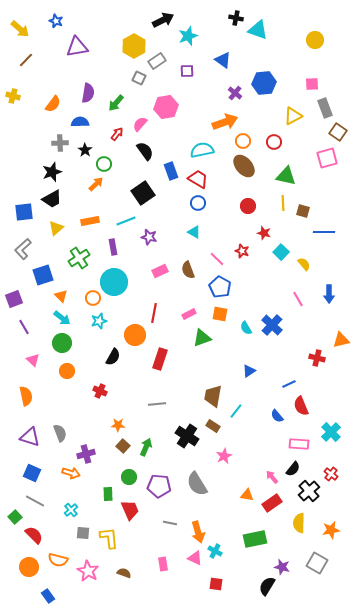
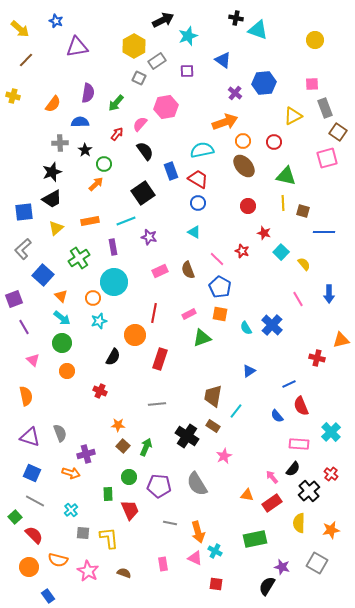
blue square at (43, 275): rotated 30 degrees counterclockwise
